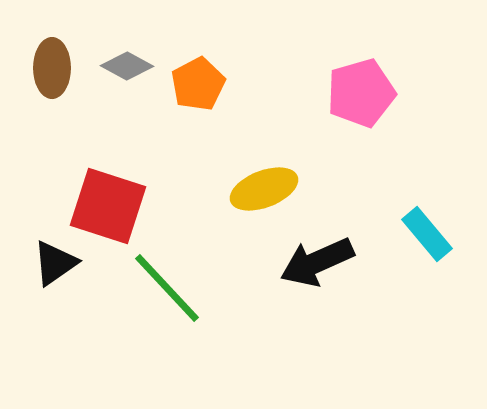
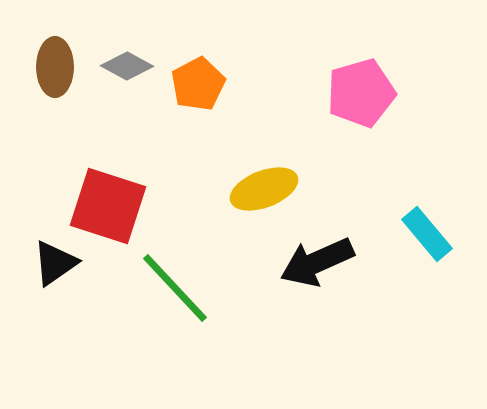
brown ellipse: moved 3 px right, 1 px up
green line: moved 8 px right
